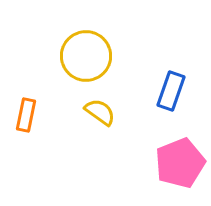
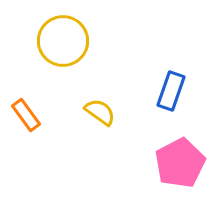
yellow circle: moved 23 px left, 15 px up
orange rectangle: rotated 48 degrees counterclockwise
pink pentagon: rotated 6 degrees counterclockwise
